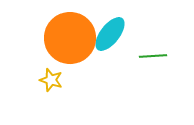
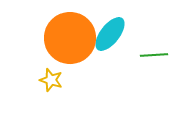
green line: moved 1 px right, 1 px up
